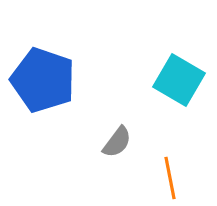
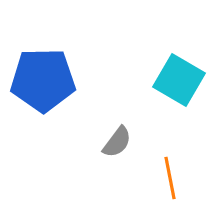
blue pentagon: rotated 20 degrees counterclockwise
